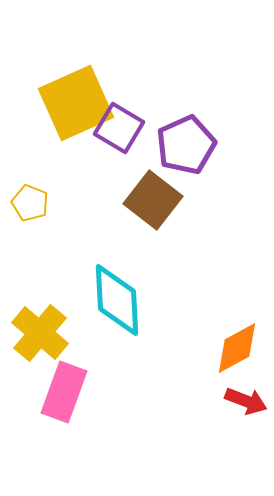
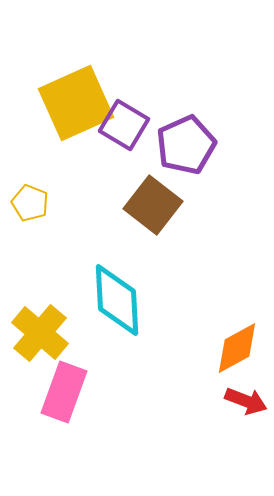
purple square: moved 5 px right, 3 px up
brown square: moved 5 px down
